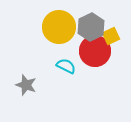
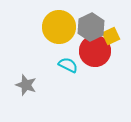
cyan semicircle: moved 2 px right, 1 px up
